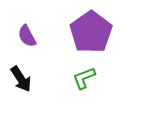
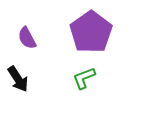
purple semicircle: moved 2 px down
black arrow: moved 3 px left
